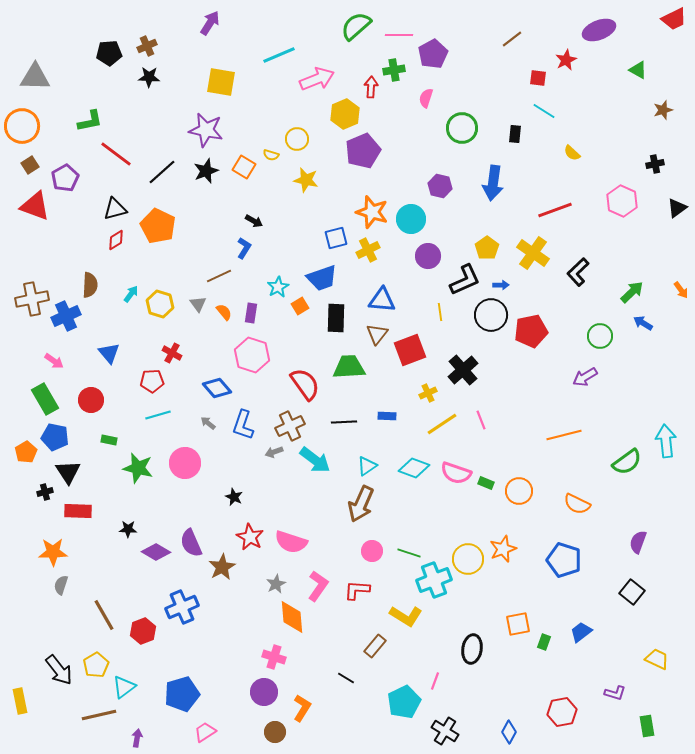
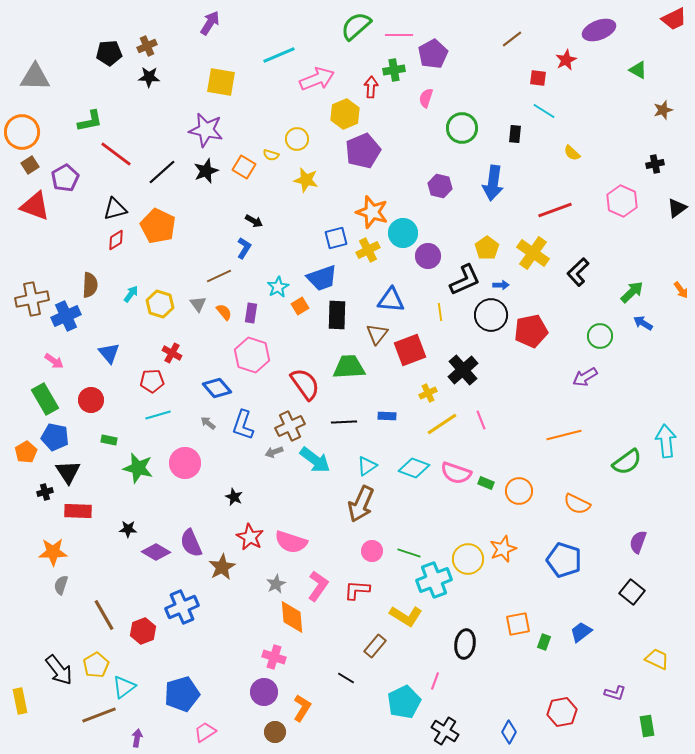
orange circle at (22, 126): moved 6 px down
cyan circle at (411, 219): moved 8 px left, 14 px down
blue triangle at (382, 300): moved 9 px right
black rectangle at (336, 318): moved 1 px right, 3 px up
black ellipse at (472, 649): moved 7 px left, 5 px up
brown line at (99, 715): rotated 8 degrees counterclockwise
